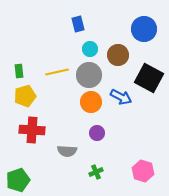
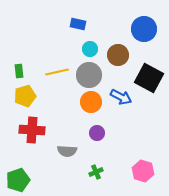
blue rectangle: rotated 63 degrees counterclockwise
